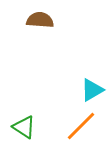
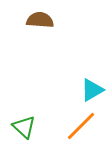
green triangle: rotated 10 degrees clockwise
